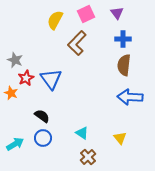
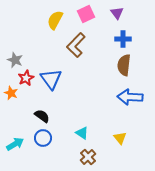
brown L-shape: moved 1 px left, 2 px down
